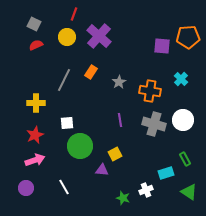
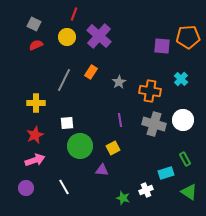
yellow square: moved 2 px left, 6 px up
